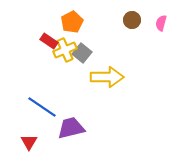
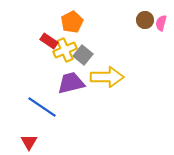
brown circle: moved 13 px right
gray square: moved 1 px right, 2 px down
purple trapezoid: moved 45 px up
